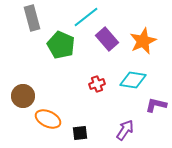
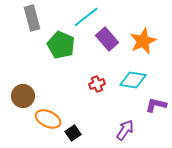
black square: moved 7 px left; rotated 28 degrees counterclockwise
